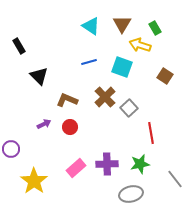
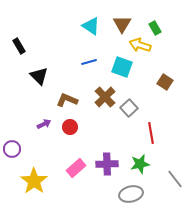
brown square: moved 6 px down
purple circle: moved 1 px right
